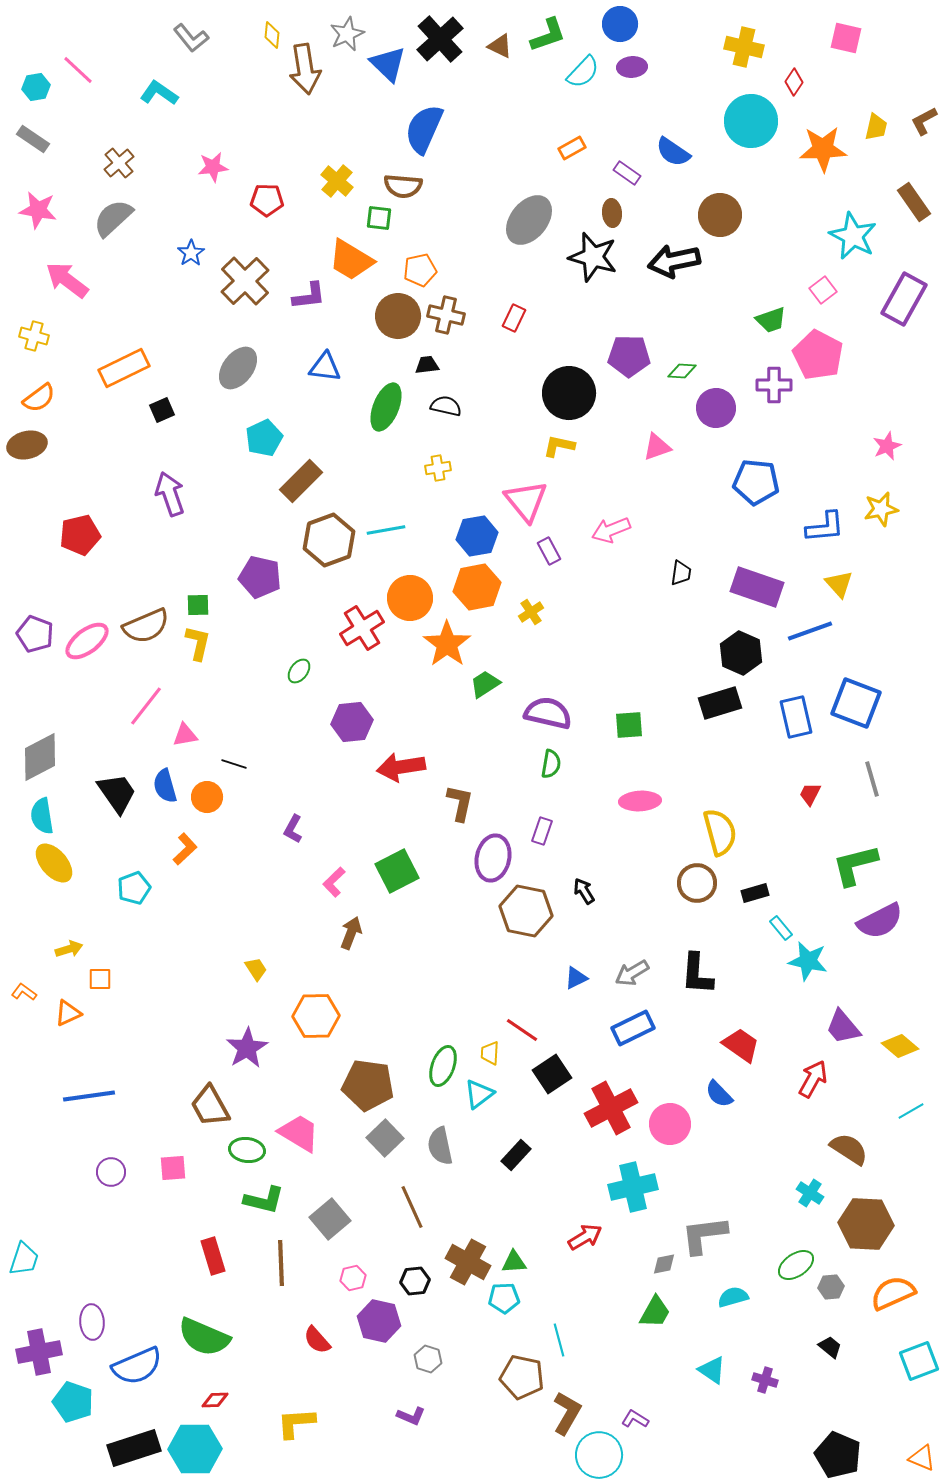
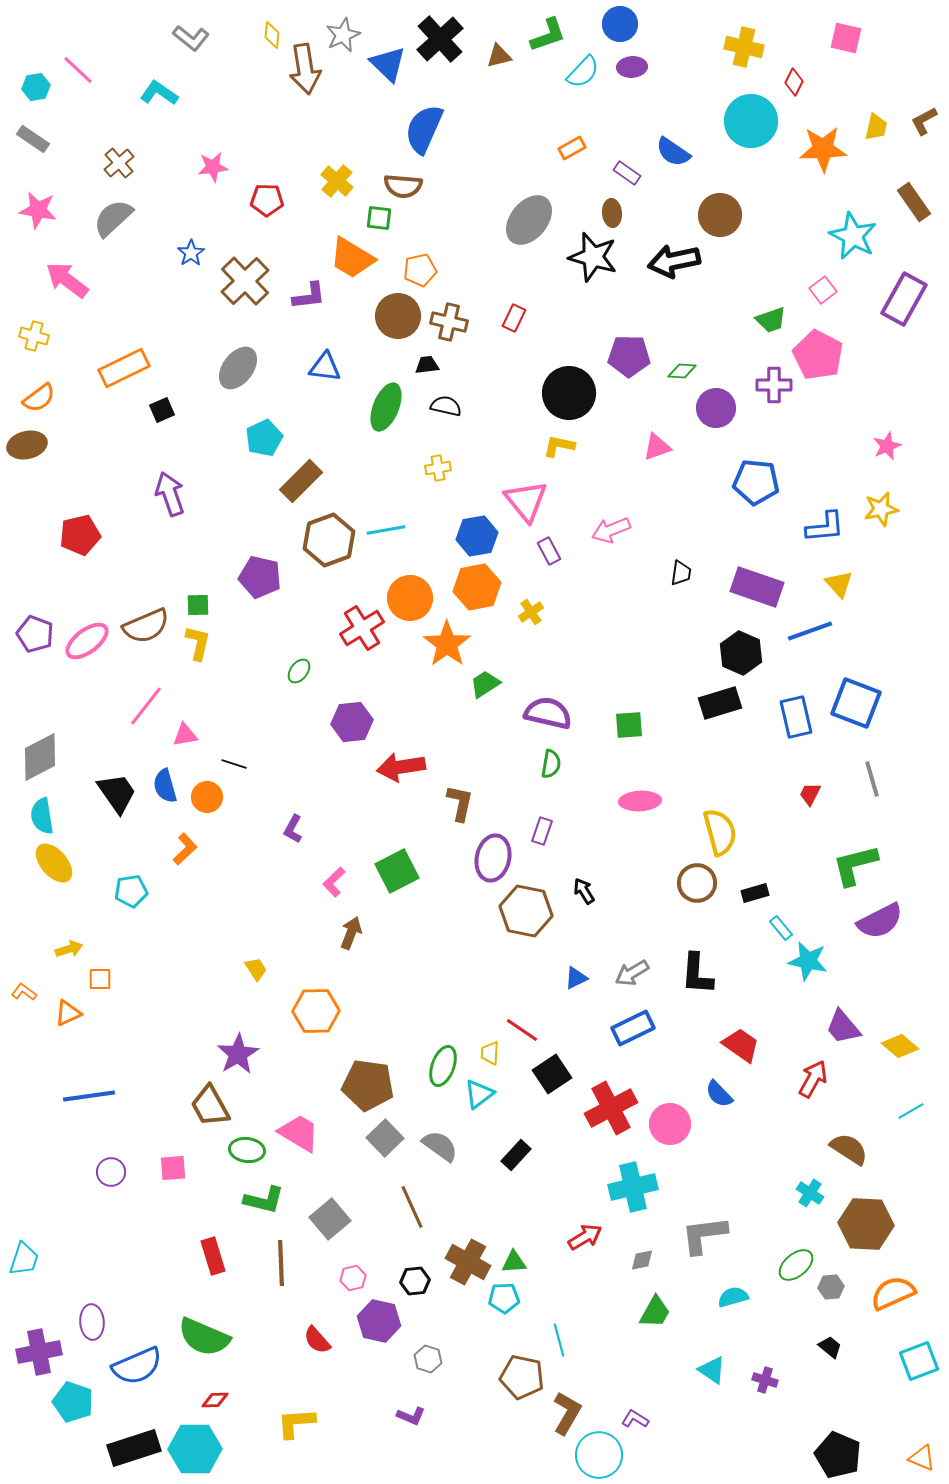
gray star at (347, 34): moved 4 px left, 1 px down
gray L-shape at (191, 38): rotated 12 degrees counterclockwise
brown triangle at (500, 46): moved 1 px left, 10 px down; rotated 40 degrees counterclockwise
red diamond at (794, 82): rotated 8 degrees counterclockwise
orange trapezoid at (351, 260): moved 1 px right, 2 px up
brown cross at (446, 315): moved 3 px right, 7 px down
cyan pentagon at (134, 888): moved 3 px left, 3 px down; rotated 12 degrees clockwise
orange hexagon at (316, 1016): moved 5 px up
purple star at (247, 1048): moved 9 px left, 6 px down
gray semicircle at (440, 1146): rotated 138 degrees clockwise
gray diamond at (664, 1264): moved 22 px left, 4 px up
green ellipse at (796, 1265): rotated 6 degrees counterclockwise
